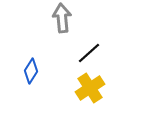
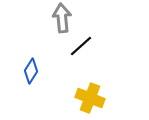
black line: moved 8 px left, 7 px up
yellow cross: moved 10 px down; rotated 36 degrees counterclockwise
